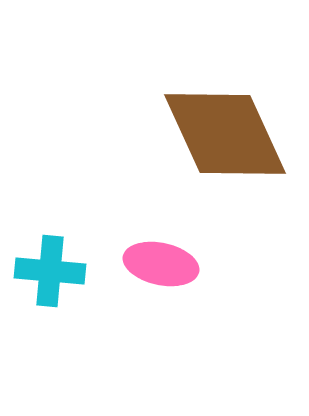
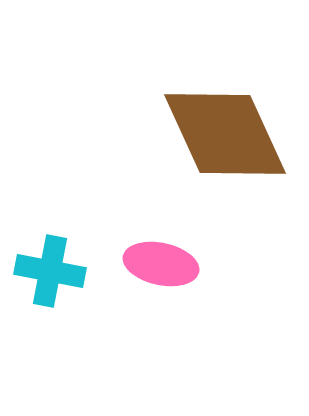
cyan cross: rotated 6 degrees clockwise
